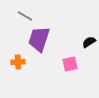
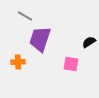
purple trapezoid: moved 1 px right
pink square: moved 1 px right; rotated 21 degrees clockwise
